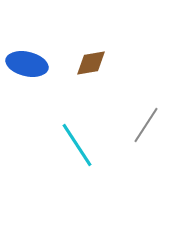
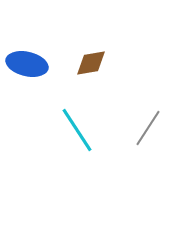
gray line: moved 2 px right, 3 px down
cyan line: moved 15 px up
